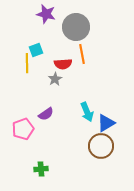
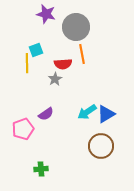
cyan arrow: rotated 78 degrees clockwise
blue triangle: moved 9 px up
